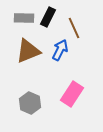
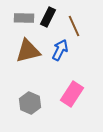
brown line: moved 2 px up
brown triangle: rotated 8 degrees clockwise
